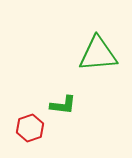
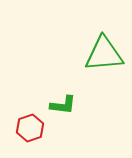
green triangle: moved 6 px right
